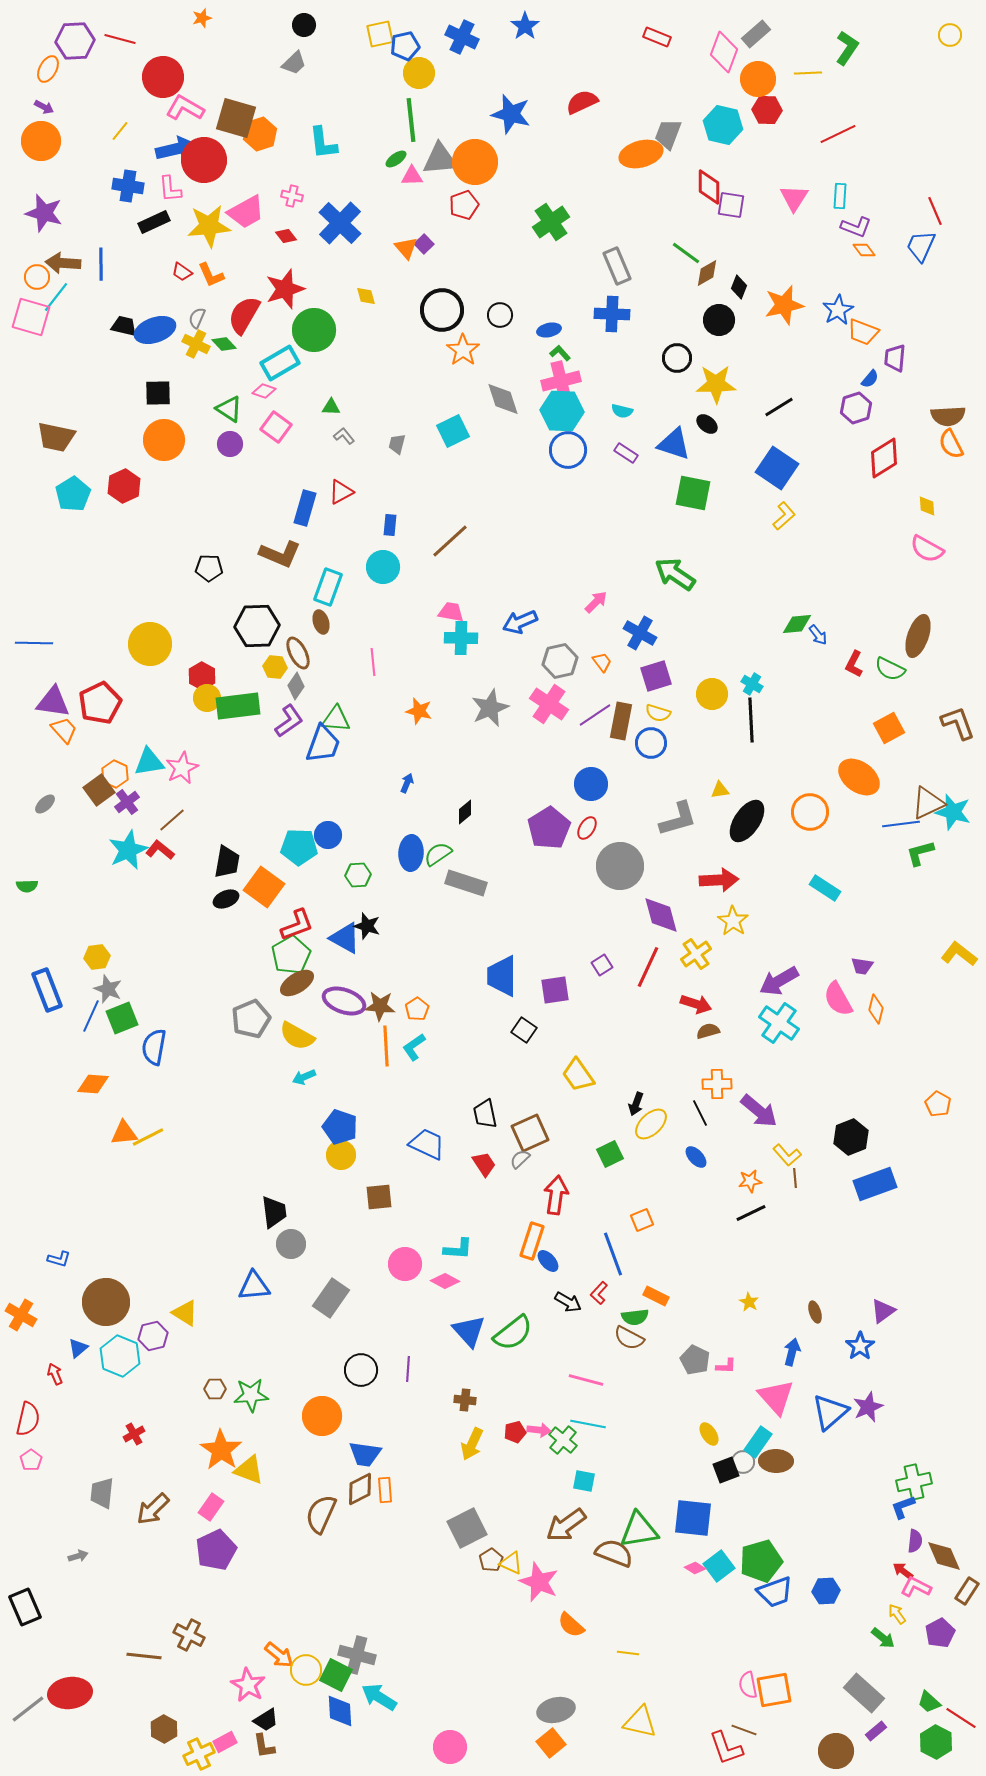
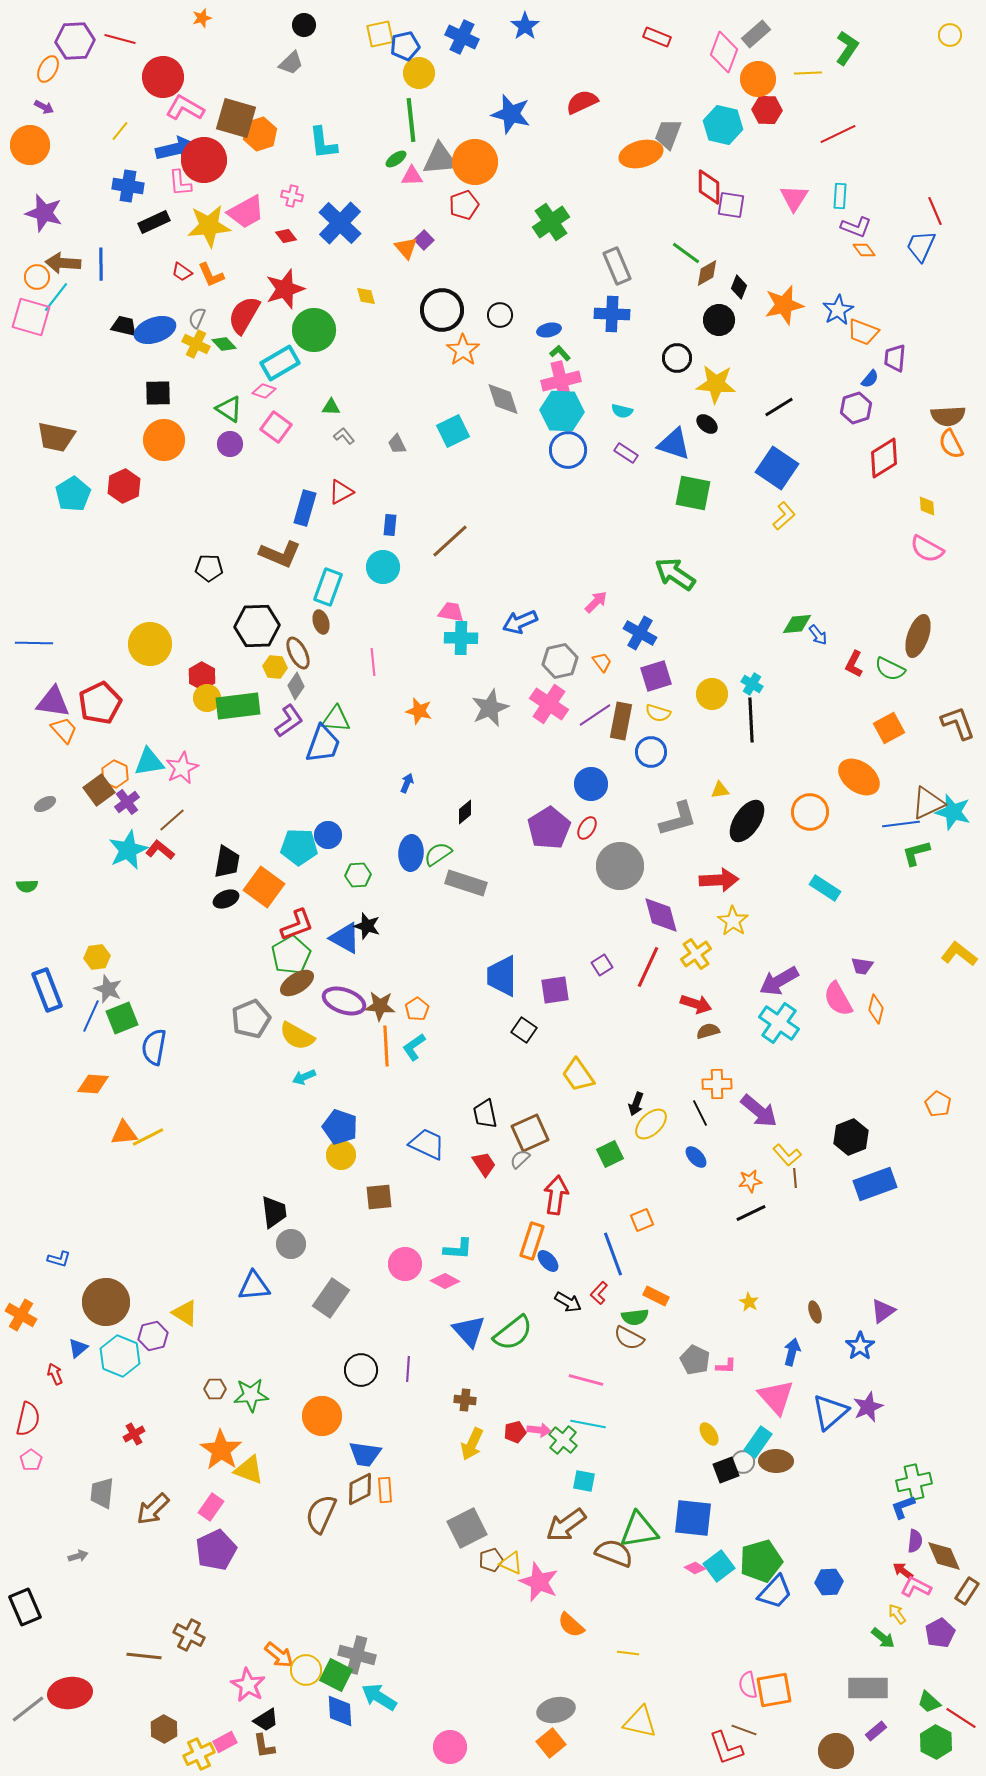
gray trapezoid at (294, 63): moved 3 px left
orange circle at (41, 141): moved 11 px left, 4 px down
pink L-shape at (170, 189): moved 10 px right, 6 px up
purple square at (424, 244): moved 4 px up
yellow star at (716, 384): rotated 6 degrees clockwise
gray trapezoid at (397, 444): rotated 40 degrees counterclockwise
blue circle at (651, 743): moved 9 px down
gray ellipse at (45, 804): rotated 15 degrees clockwise
green L-shape at (920, 853): moved 4 px left
brown pentagon at (491, 1560): rotated 15 degrees clockwise
blue hexagon at (826, 1591): moved 3 px right, 9 px up
blue trapezoid at (775, 1592): rotated 27 degrees counterclockwise
gray rectangle at (864, 1693): moved 4 px right, 5 px up; rotated 42 degrees counterclockwise
